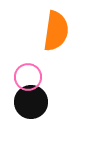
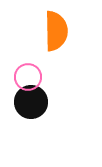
orange semicircle: rotated 9 degrees counterclockwise
